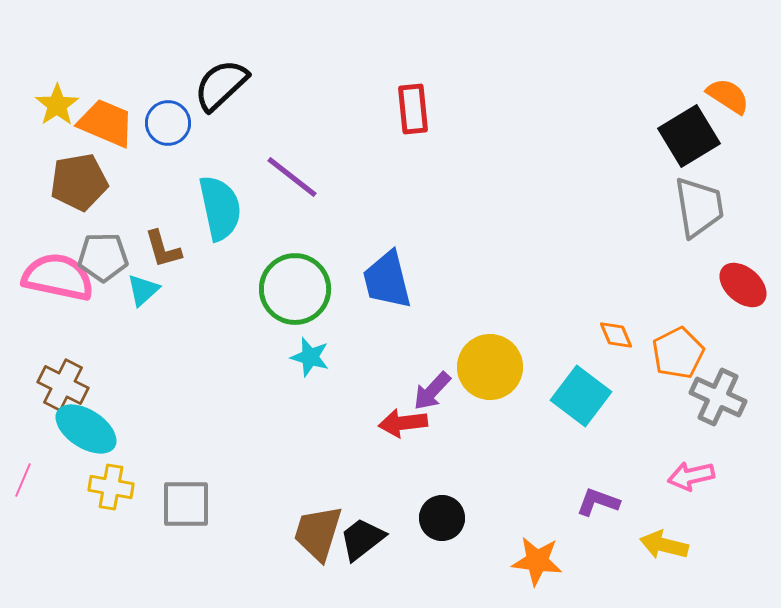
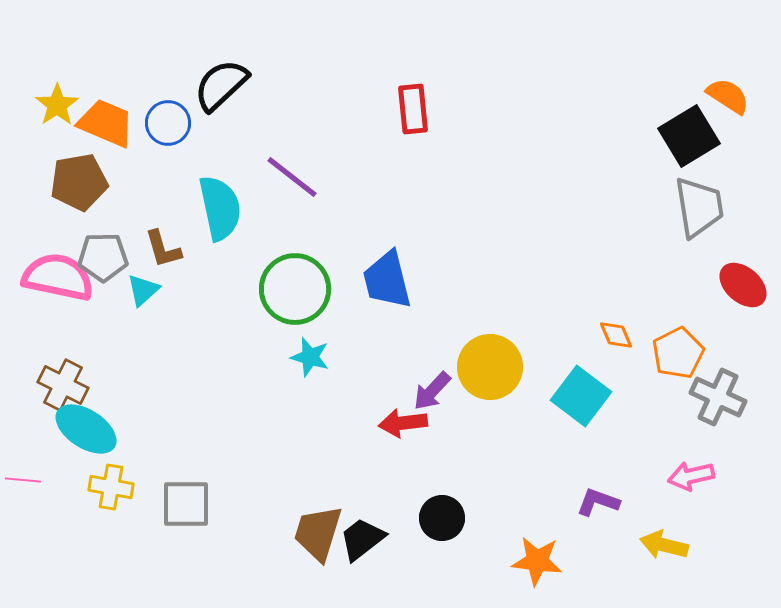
pink line: rotated 72 degrees clockwise
